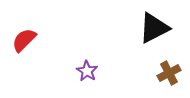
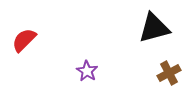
black triangle: rotated 12 degrees clockwise
